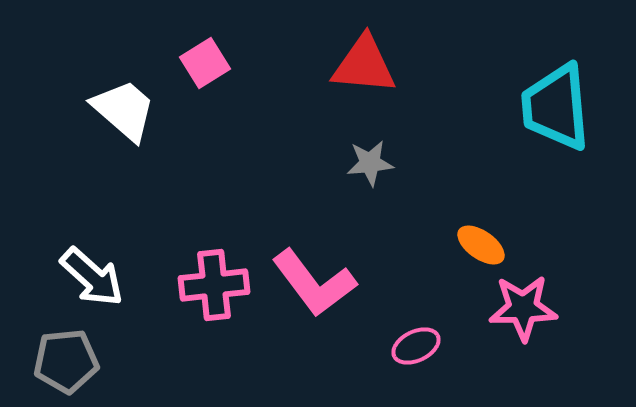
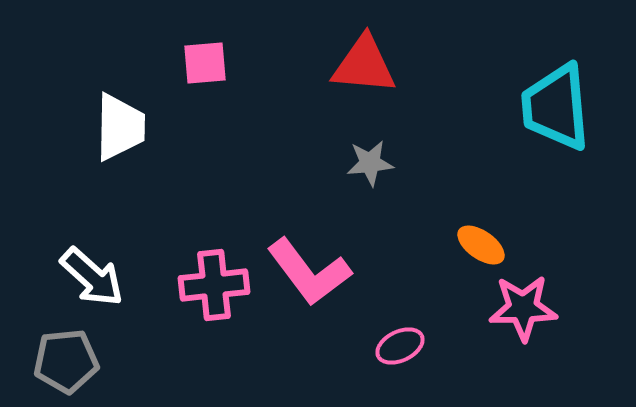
pink square: rotated 27 degrees clockwise
white trapezoid: moved 4 px left, 17 px down; rotated 50 degrees clockwise
pink L-shape: moved 5 px left, 11 px up
pink ellipse: moved 16 px left
